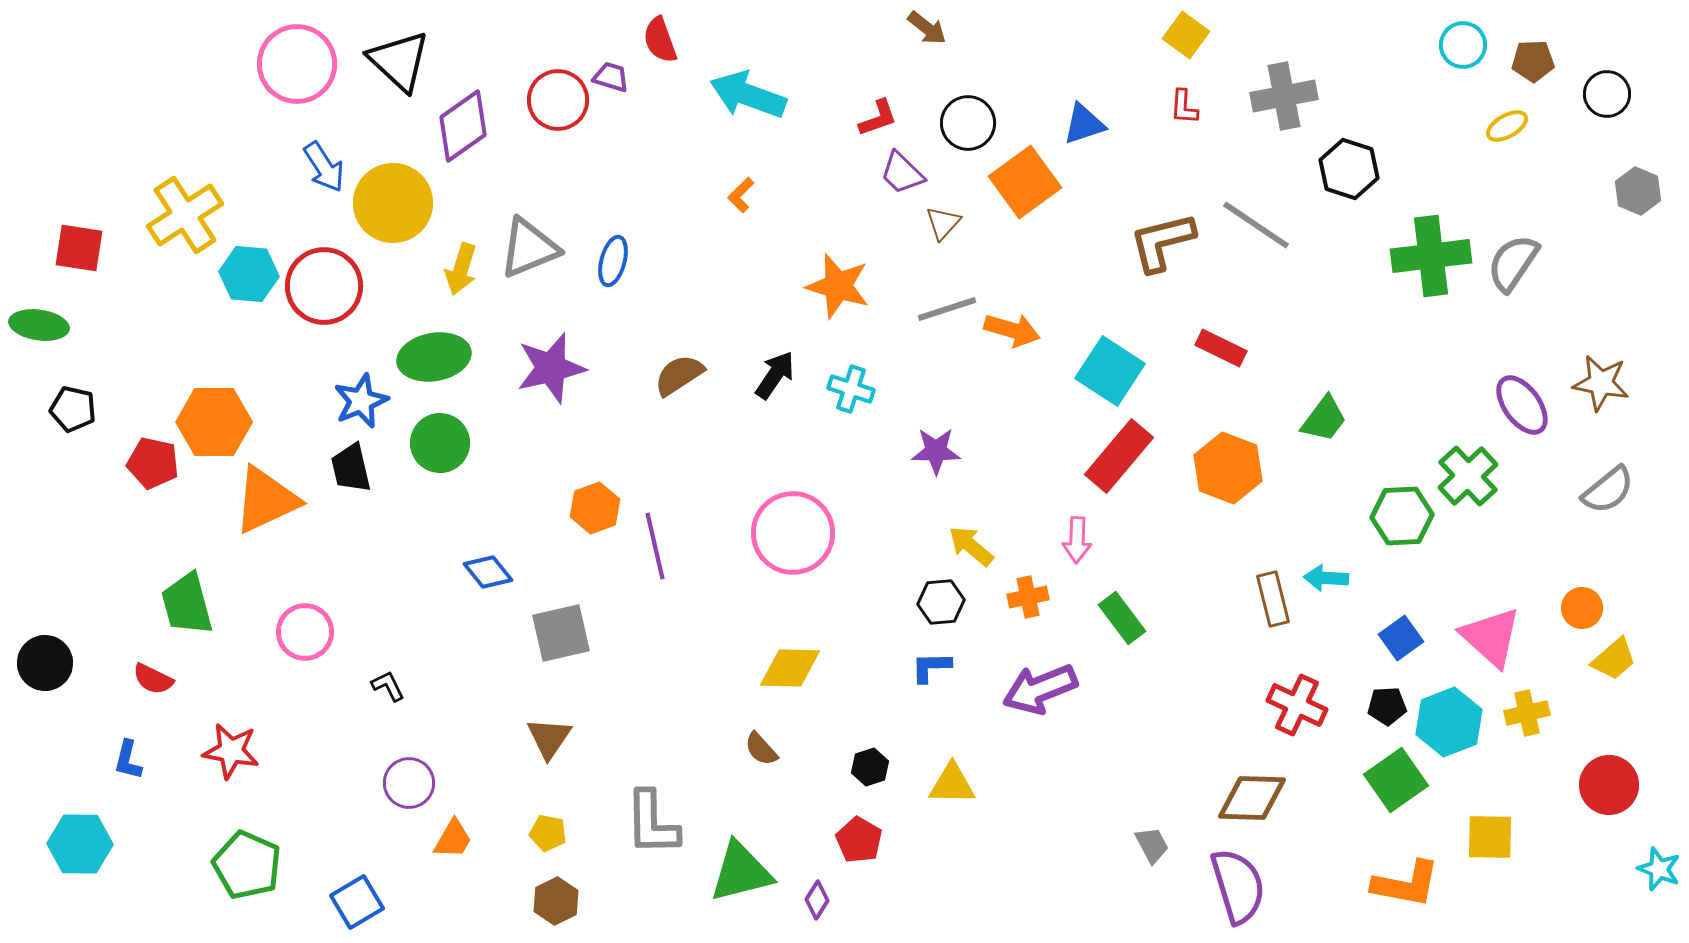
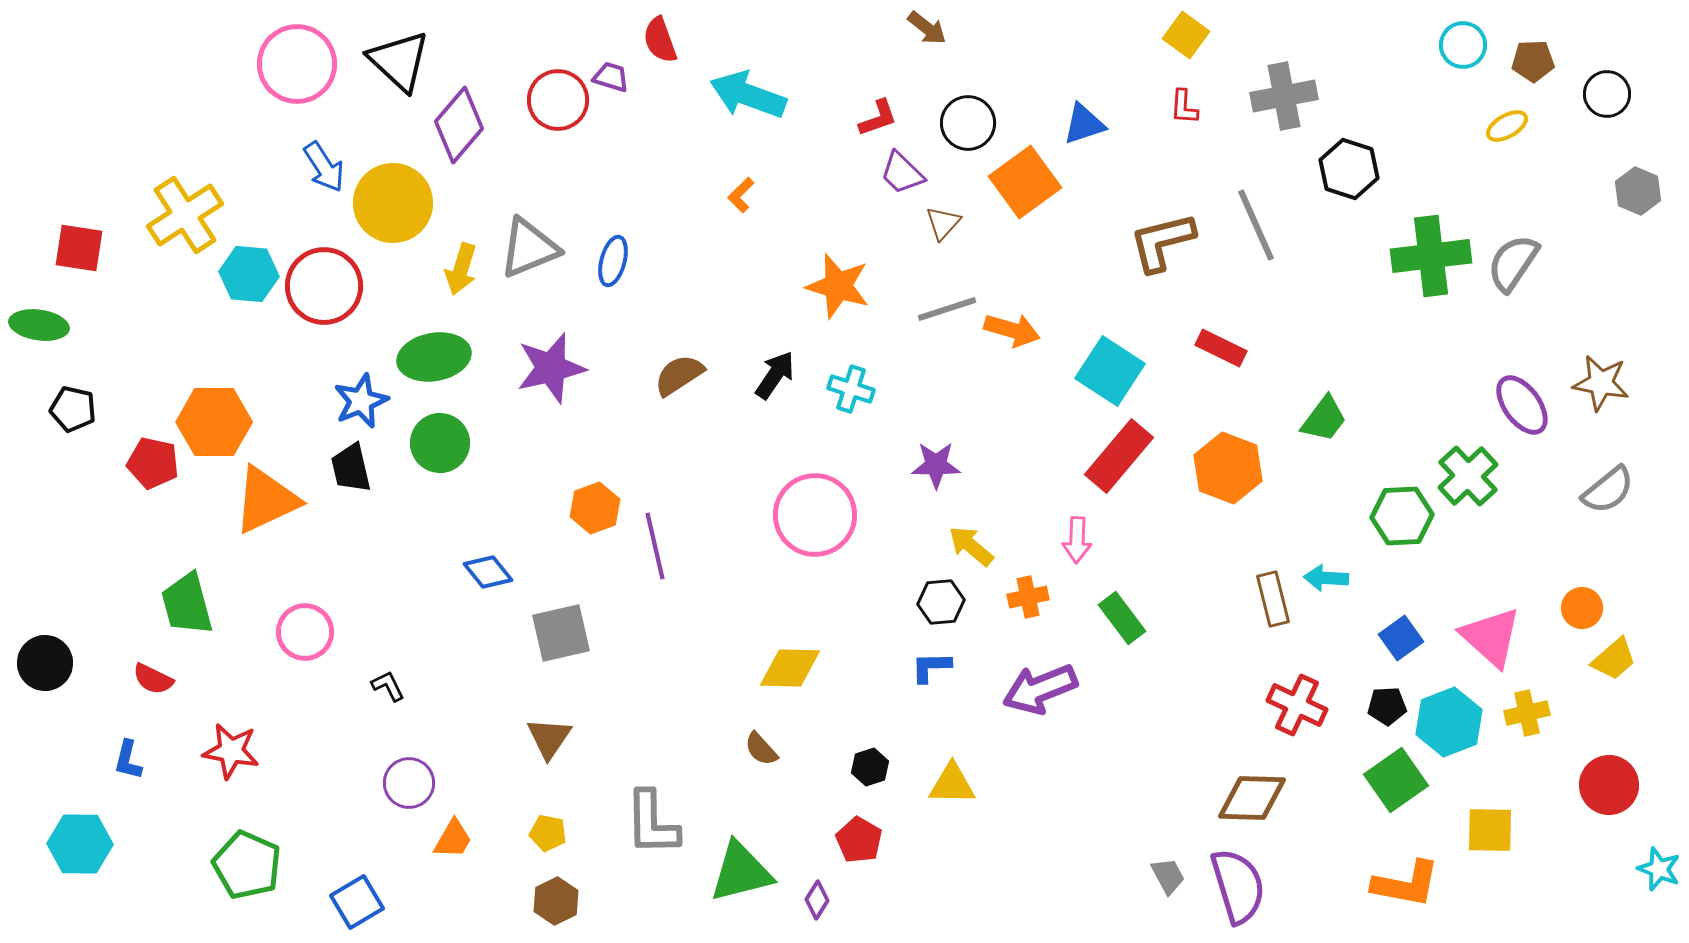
purple diamond at (463, 126): moved 4 px left, 1 px up; rotated 14 degrees counterclockwise
gray line at (1256, 225): rotated 32 degrees clockwise
purple star at (936, 451): moved 14 px down
pink circle at (793, 533): moved 22 px right, 18 px up
yellow square at (1490, 837): moved 7 px up
gray trapezoid at (1152, 845): moved 16 px right, 31 px down
